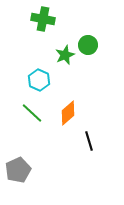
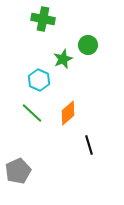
green star: moved 2 px left, 4 px down
black line: moved 4 px down
gray pentagon: moved 1 px down
